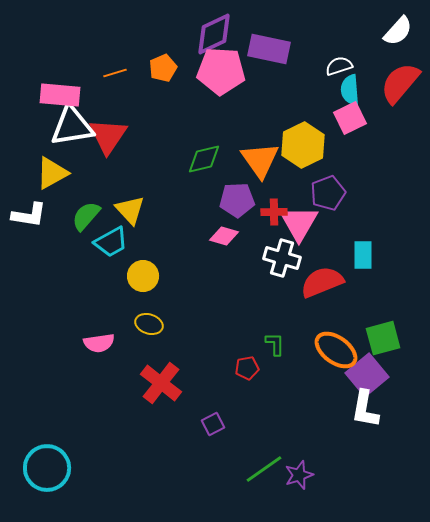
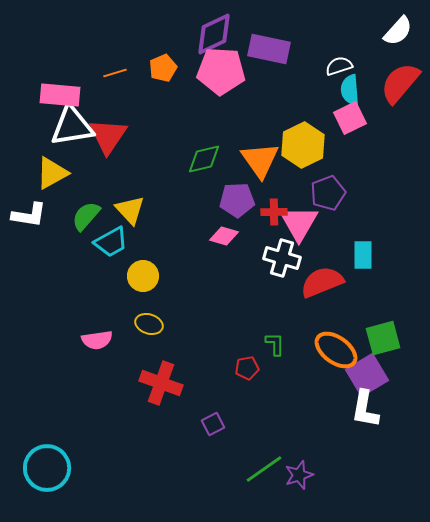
pink semicircle at (99, 343): moved 2 px left, 3 px up
purple square at (367, 375): rotated 9 degrees clockwise
red cross at (161, 383): rotated 18 degrees counterclockwise
